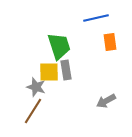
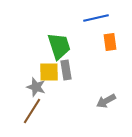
brown line: moved 1 px left
